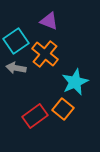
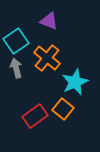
orange cross: moved 2 px right, 4 px down
gray arrow: rotated 66 degrees clockwise
